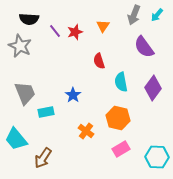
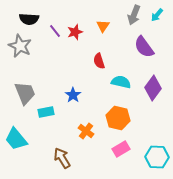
cyan semicircle: rotated 114 degrees clockwise
brown arrow: moved 19 px right; rotated 115 degrees clockwise
